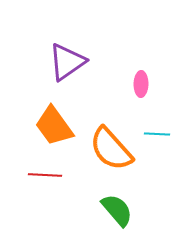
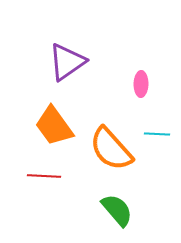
red line: moved 1 px left, 1 px down
